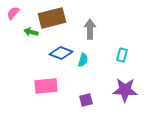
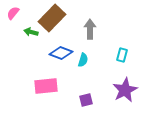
brown rectangle: rotated 32 degrees counterclockwise
purple star: rotated 30 degrees counterclockwise
